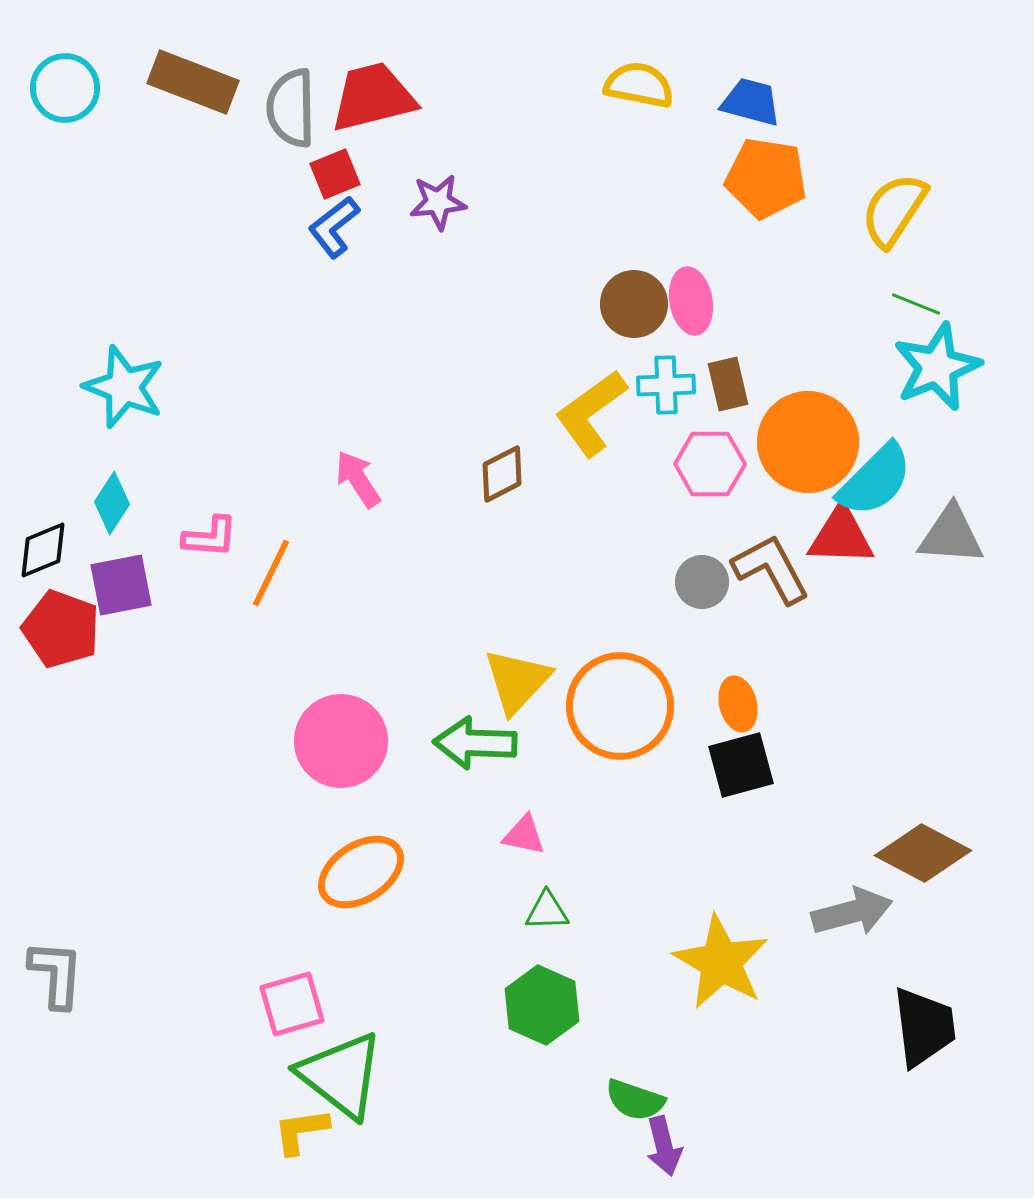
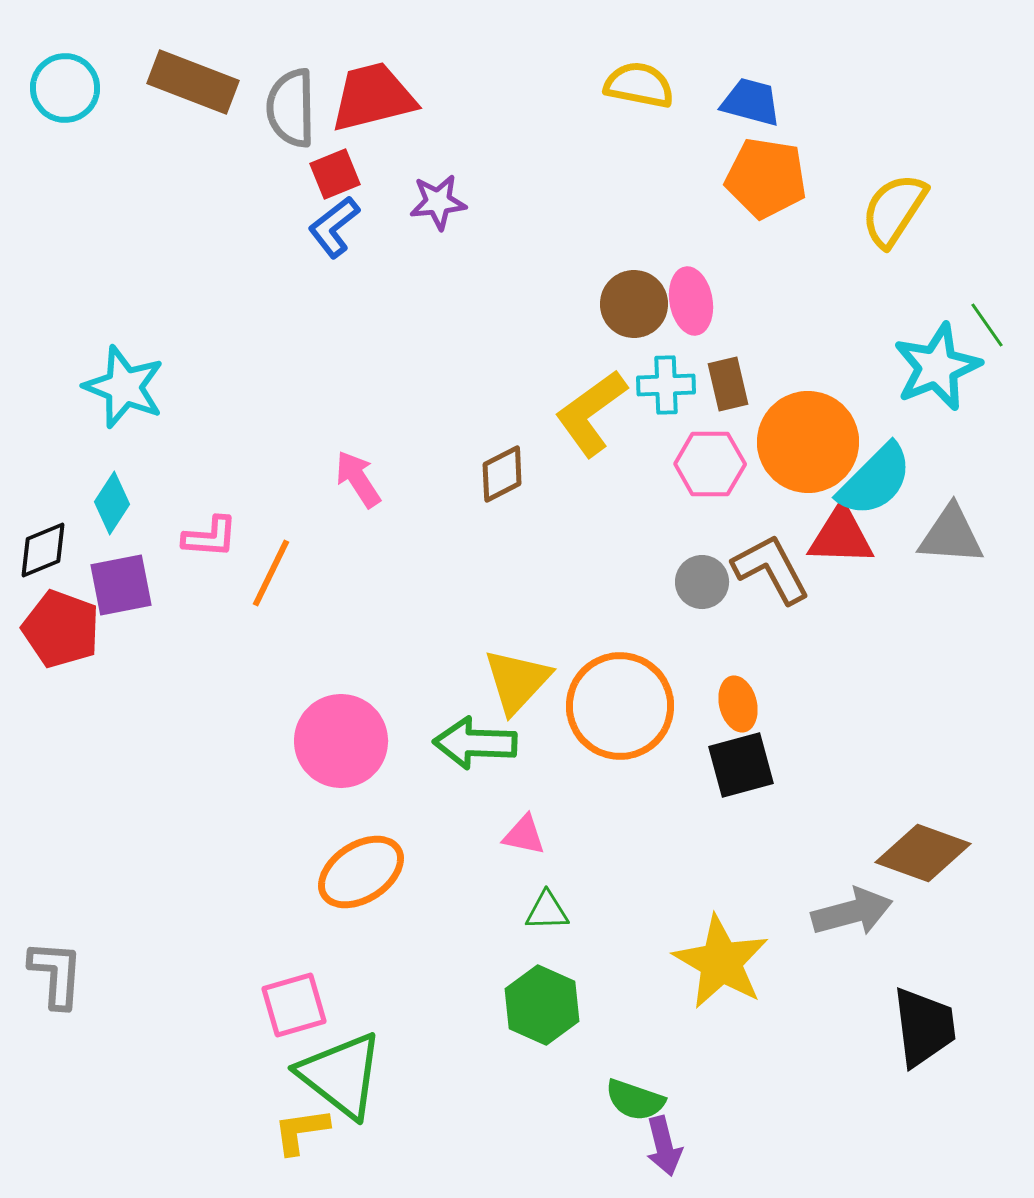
green line at (916, 304): moved 71 px right, 21 px down; rotated 33 degrees clockwise
brown diamond at (923, 853): rotated 8 degrees counterclockwise
pink square at (292, 1004): moved 2 px right, 1 px down
